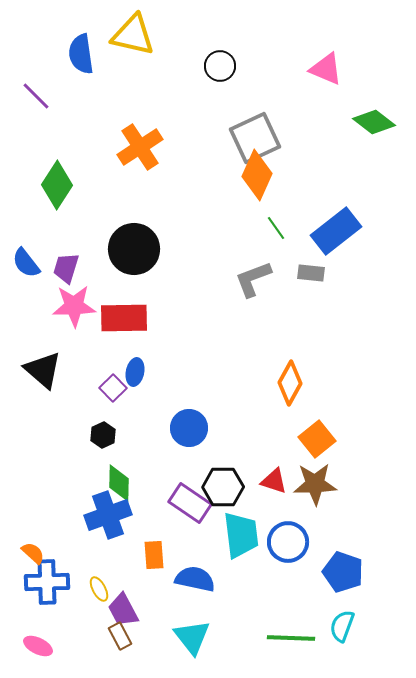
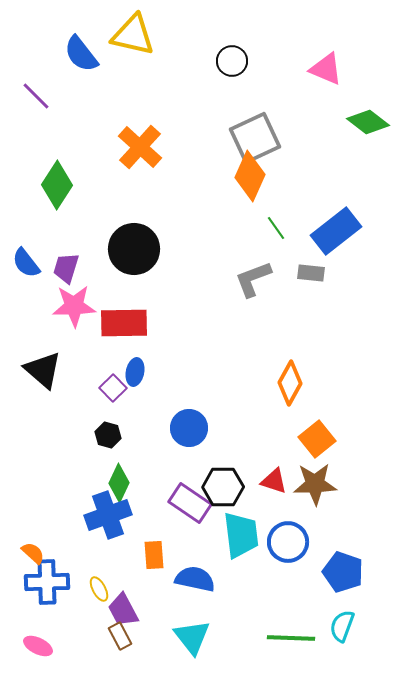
blue semicircle at (81, 54): rotated 30 degrees counterclockwise
black circle at (220, 66): moved 12 px right, 5 px up
green diamond at (374, 122): moved 6 px left
orange cross at (140, 147): rotated 15 degrees counterclockwise
orange diamond at (257, 175): moved 7 px left, 1 px down
red rectangle at (124, 318): moved 5 px down
black hexagon at (103, 435): moved 5 px right; rotated 20 degrees counterclockwise
green diamond at (119, 483): rotated 24 degrees clockwise
